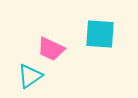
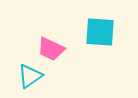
cyan square: moved 2 px up
